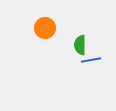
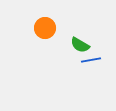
green semicircle: rotated 60 degrees counterclockwise
